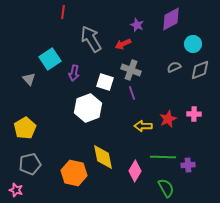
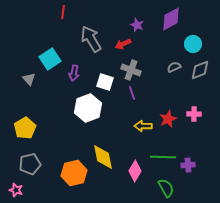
orange hexagon: rotated 25 degrees counterclockwise
